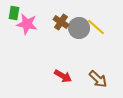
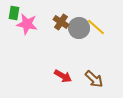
brown arrow: moved 4 px left
